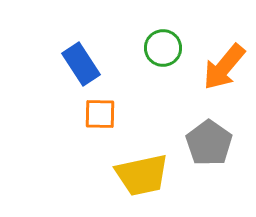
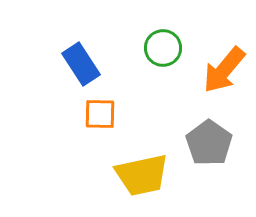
orange arrow: moved 3 px down
